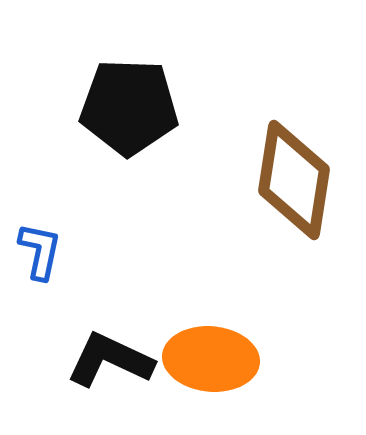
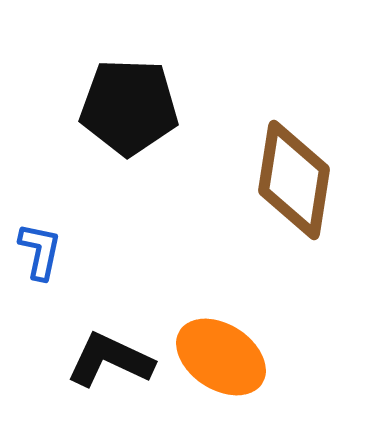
orange ellipse: moved 10 px right, 2 px up; rotated 28 degrees clockwise
